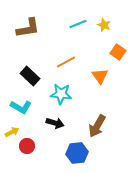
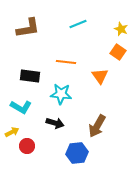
yellow star: moved 17 px right, 4 px down
orange line: rotated 36 degrees clockwise
black rectangle: rotated 36 degrees counterclockwise
